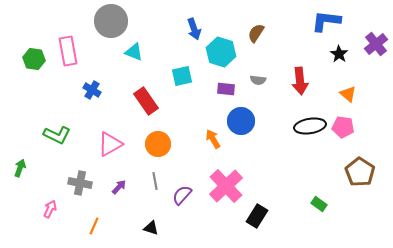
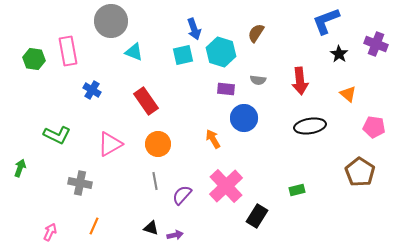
blue L-shape: rotated 28 degrees counterclockwise
purple cross: rotated 30 degrees counterclockwise
cyan square: moved 1 px right, 21 px up
blue circle: moved 3 px right, 3 px up
pink pentagon: moved 31 px right
purple arrow: moved 56 px right, 48 px down; rotated 35 degrees clockwise
green rectangle: moved 22 px left, 14 px up; rotated 49 degrees counterclockwise
pink arrow: moved 23 px down
